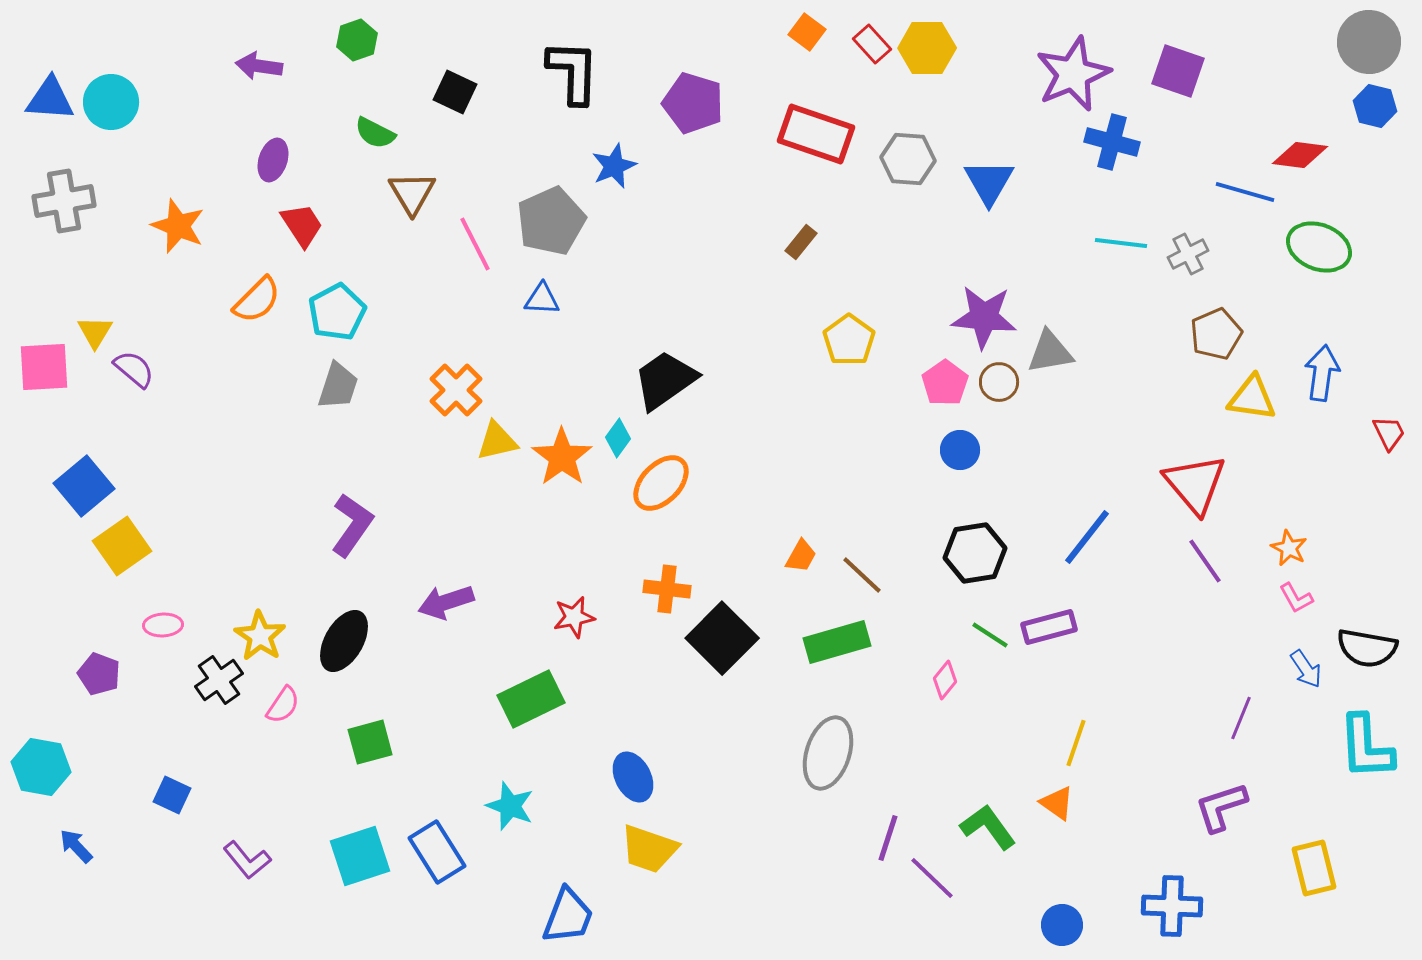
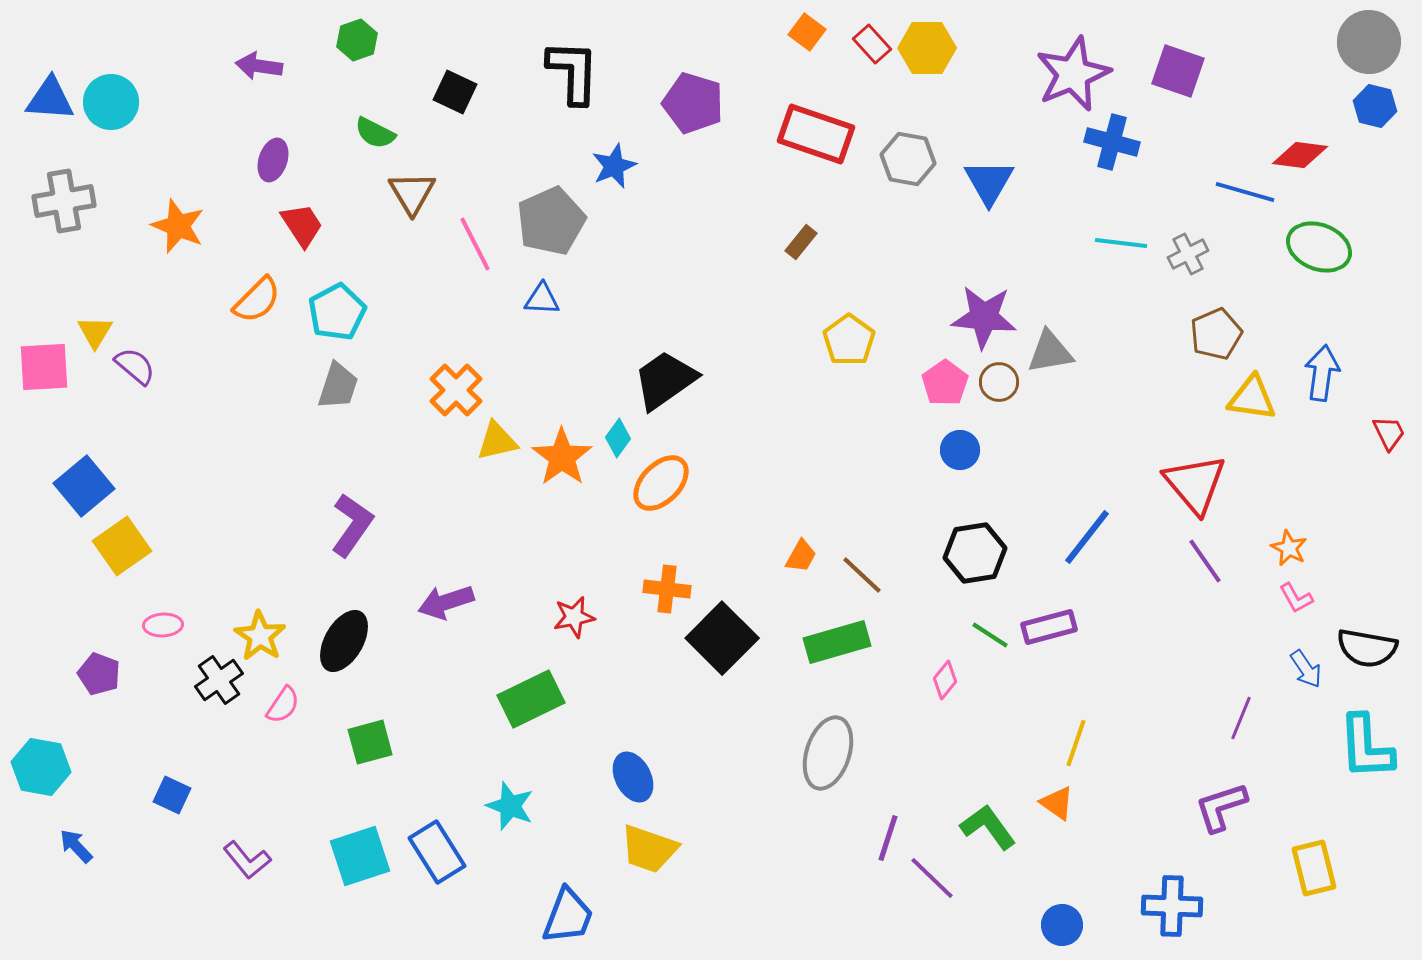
gray hexagon at (908, 159): rotated 6 degrees clockwise
purple semicircle at (134, 369): moved 1 px right, 3 px up
